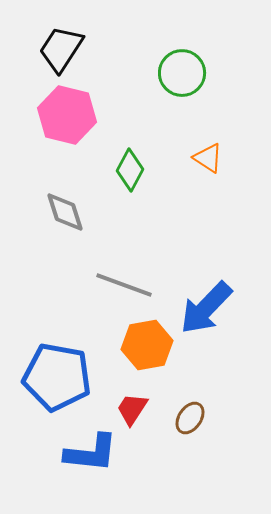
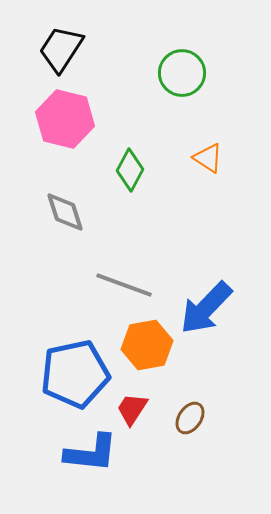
pink hexagon: moved 2 px left, 4 px down
blue pentagon: moved 18 px right, 3 px up; rotated 22 degrees counterclockwise
